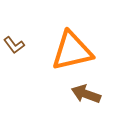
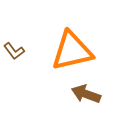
brown L-shape: moved 6 px down
